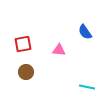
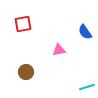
red square: moved 20 px up
pink triangle: rotated 16 degrees counterclockwise
cyan line: rotated 28 degrees counterclockwise
